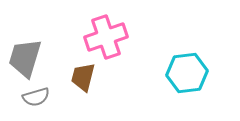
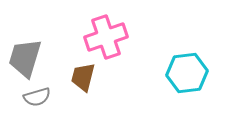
gray semicircle: moved 1 px right
